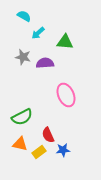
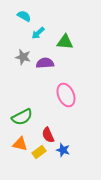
blue star: rotated 24 degrees clockwise
